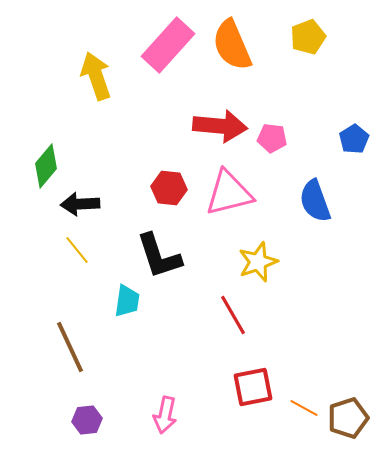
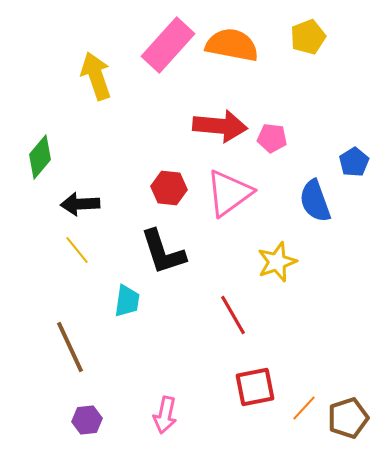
orange semicircle: rotated 124 degrees clockwise
blue pentagon: moved 23 px down
green diamond: moved 6 px left, 9 px up
pink triangle: rotated 22 degrees counterclockwise
black L-shape: moved 4 px right, 4 px up
yellow star: moved 19 px right
red square: moved 2 px right
orange line: rotated 76 degrees counterclockwise
